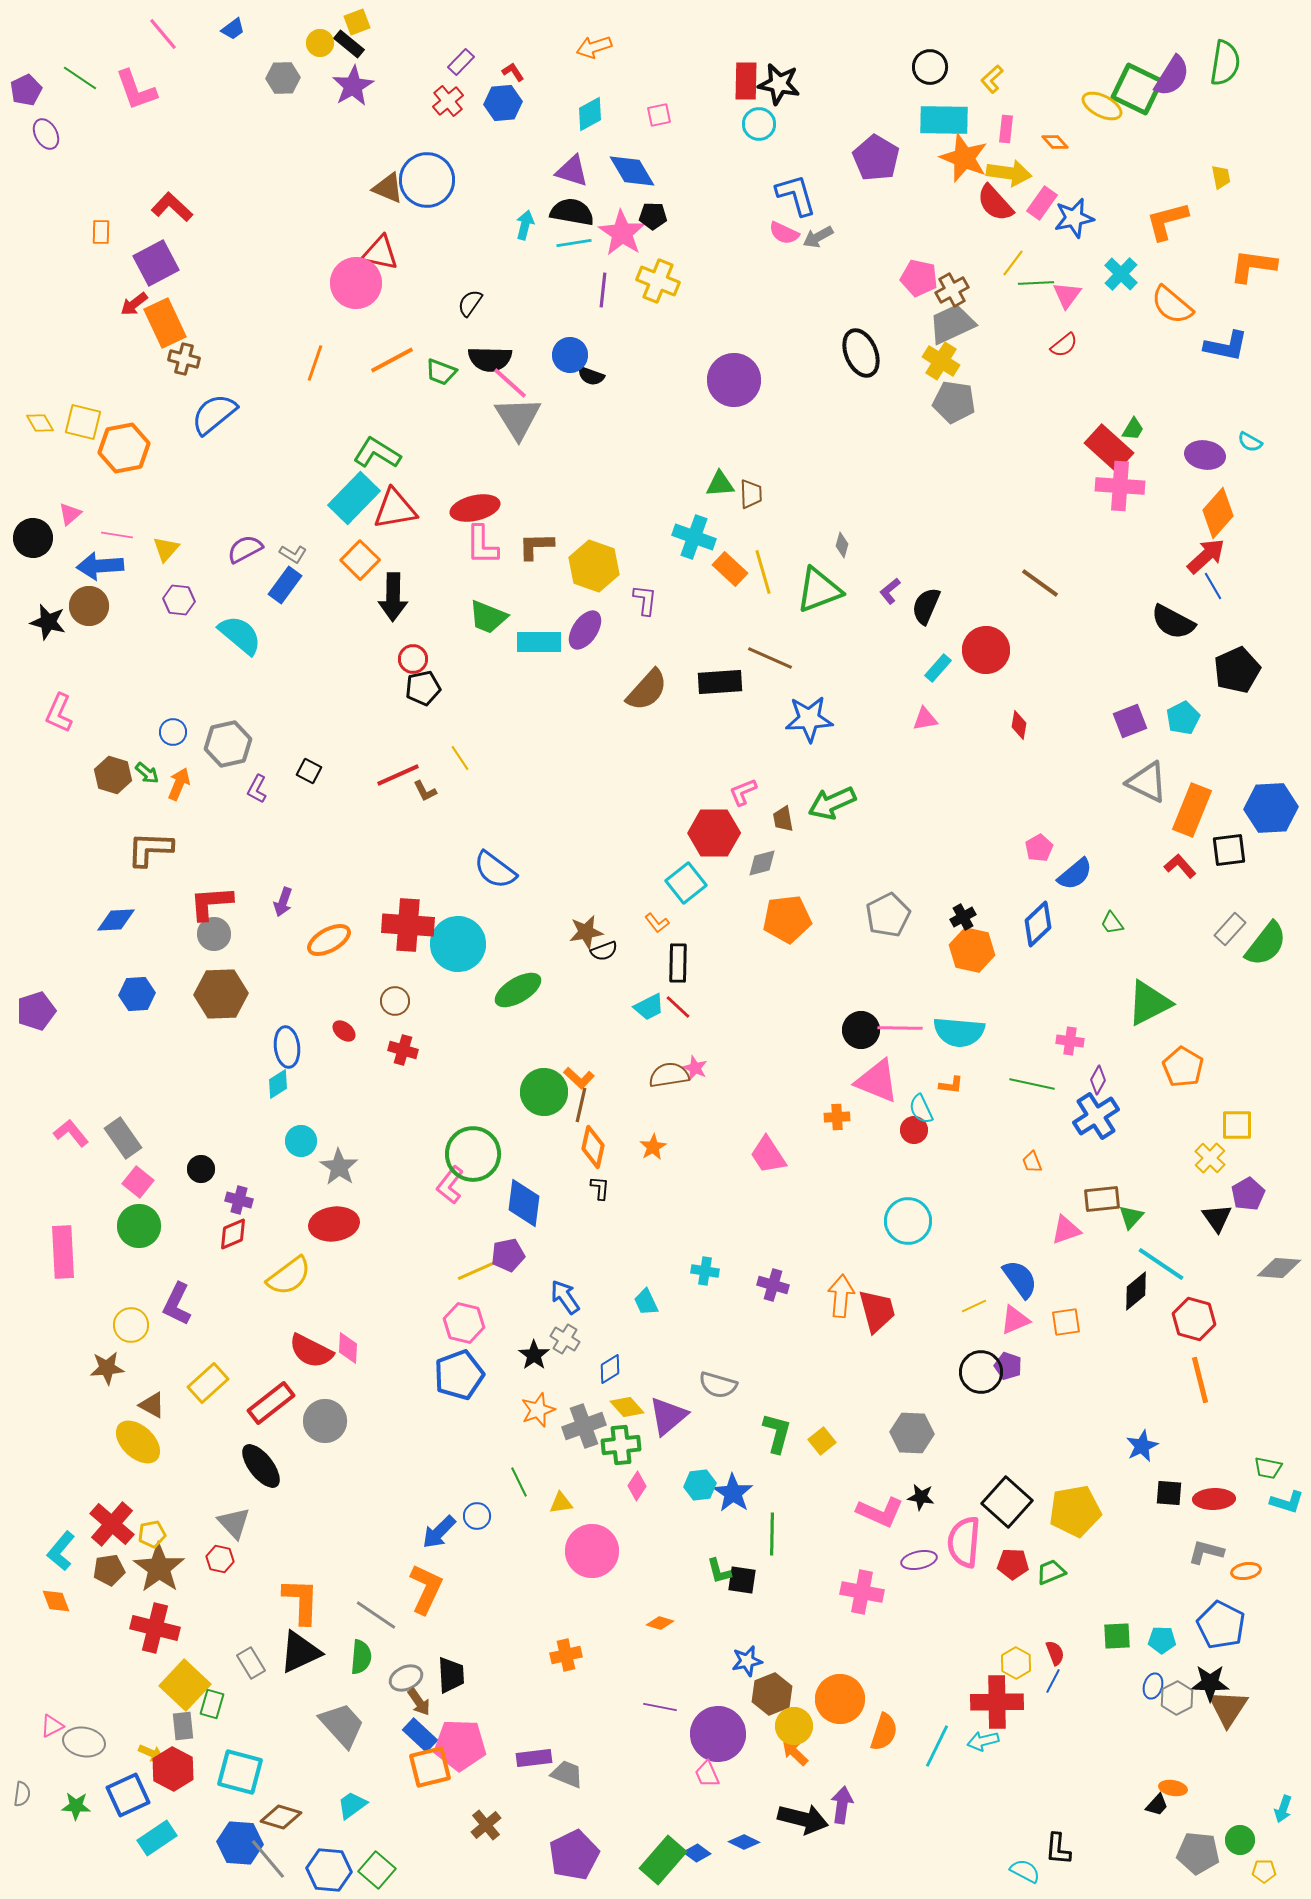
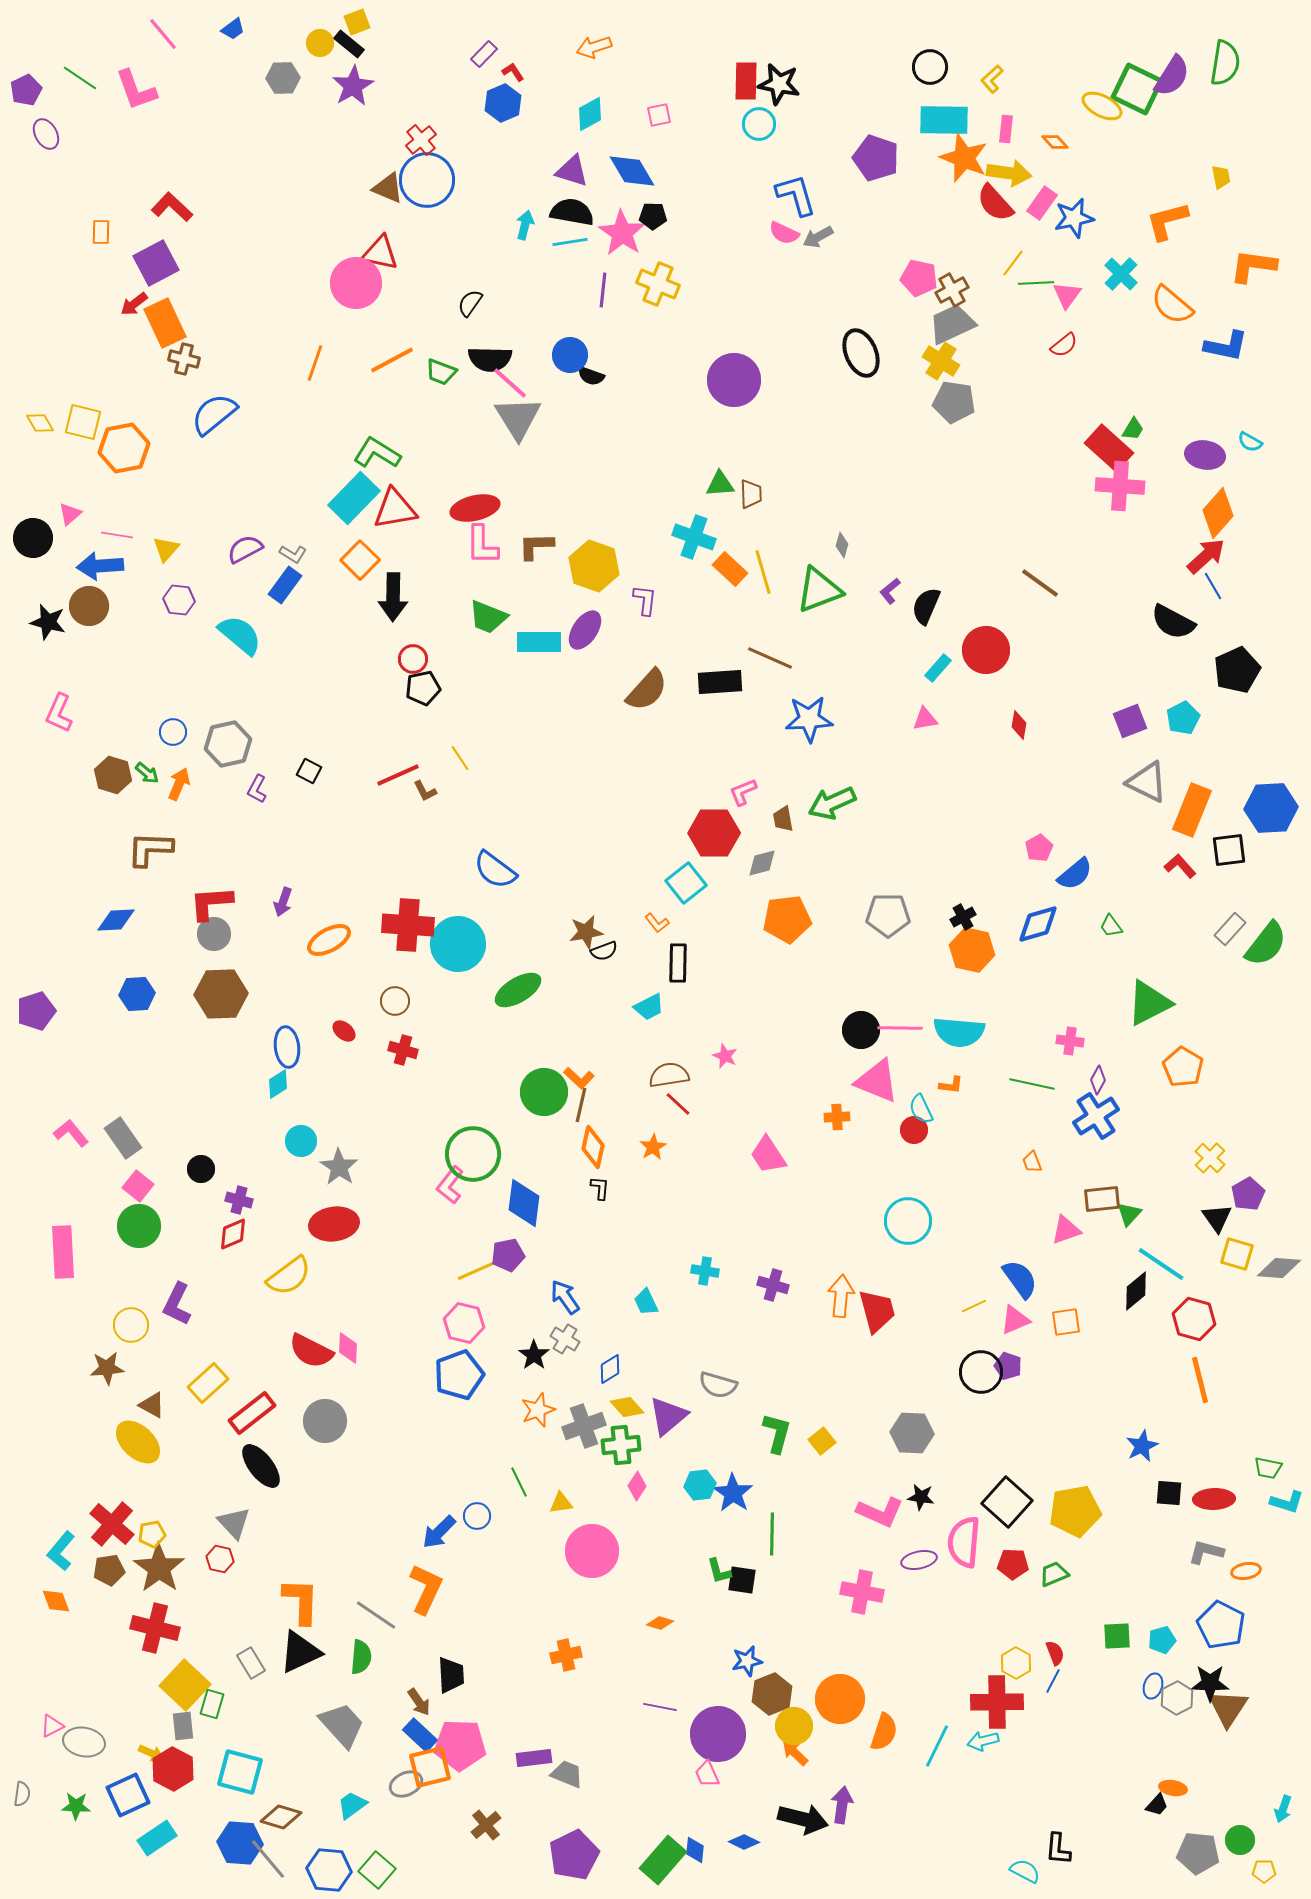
purple rectangle at (461, 62): moved 23 px right, 8 px up
red cross at (448, 101): moved 27 px left, 39 px down
blue hexagon at (503, 103): rotated 18 degrees counterclockwise
purple pentagon at (876, 158): rotated 12 degrees counterclockwise
cyan line at (574, 243): moved 4 px left, 1 px up
yellow cross at (658, 281): moved 3 px down
gray pentagon at (888, 915): rotated 27 degrees clockwise
green trapezoid at (1112, 923): moved 1 px left, 3 px down
blue diamond at (1038, 924): rotated 27 degrees clockwise
red line at (678, 1007): moved 97 px down
pink star at (695, 1068): moved 30 px right, 12 px up
yellow square at (1237, 1125): moved 129 px down; rotated 16 degrees clockwise
pink square at (138, 1182): moved 4 px down
green triangle at (1131, 1217): moved 2 px left, 3 px up
red rectangle at (271, 1403): moved 19 px left, 10 px down
green trapezoid at (1051, 1572): moved 3 px right, 2 px down
cyan pentagon at (1162, 1640): rotated 16 degrees counterclockwise
gray ellipse at (406, 1678): moved 106 px down
blue diamond at (697, 1853): moved 2 px left, 3 px up; rotated 60 degrees clockwise
